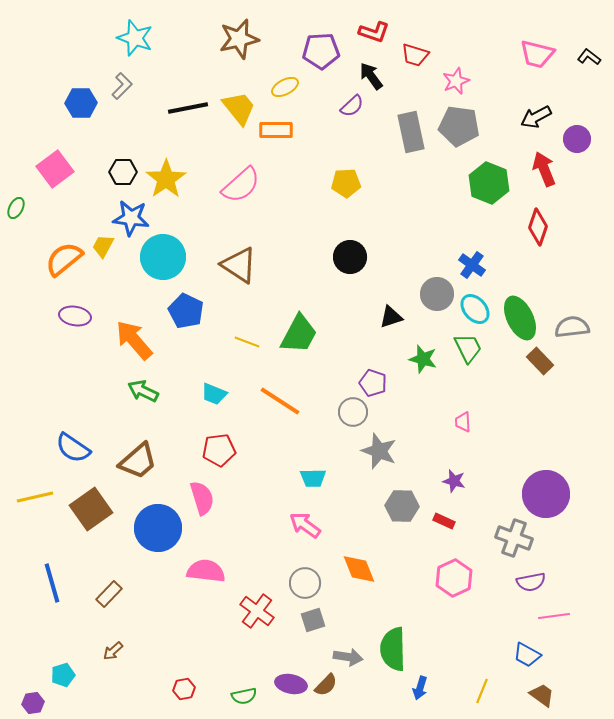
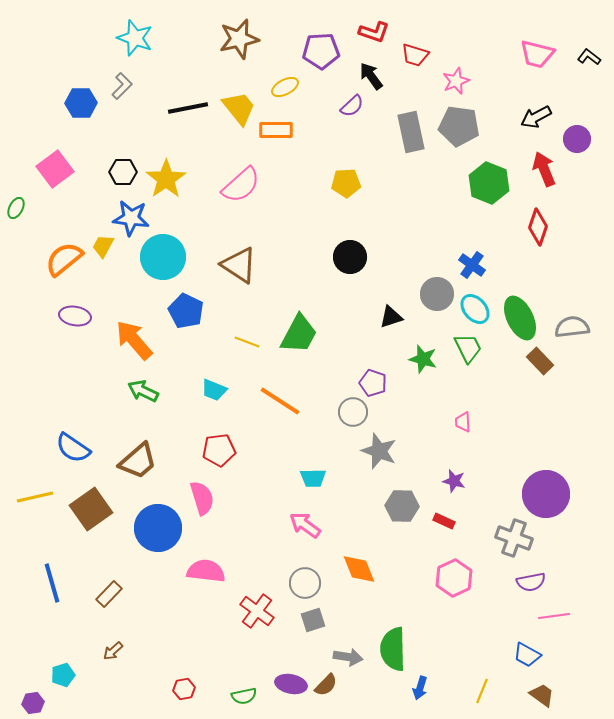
cyan trapezoid at (214, 394): moved 4 px up
